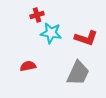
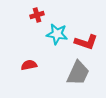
cyan star: moved 6 px right, 1 px down
red L-shape: moved 4 px down
red semicircle: moved 1 px right, 1 px up
